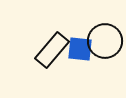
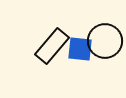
black rectangle: moved 4 px up
